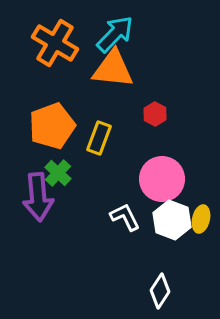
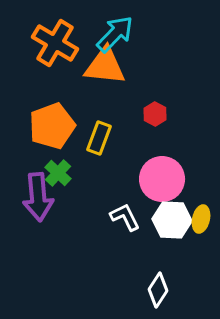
orange triangle: moved 8 px left, 3 px up
white hexagon: rotated 18 degrees counterclockwise
white diamond: moved 2 px left, 1 px up
